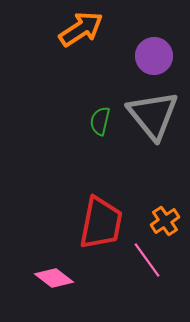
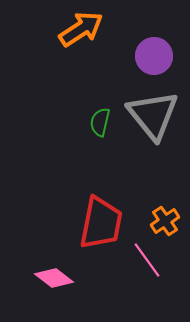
green semicircle: moved 1 px down
